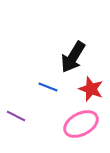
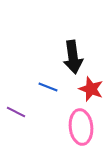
black arrow: rotated 40 degrees counterclockwise
purple line: moved 4 px up
pink ellipse: moved 3 px down; rotated 68 degrees counterclockwise
